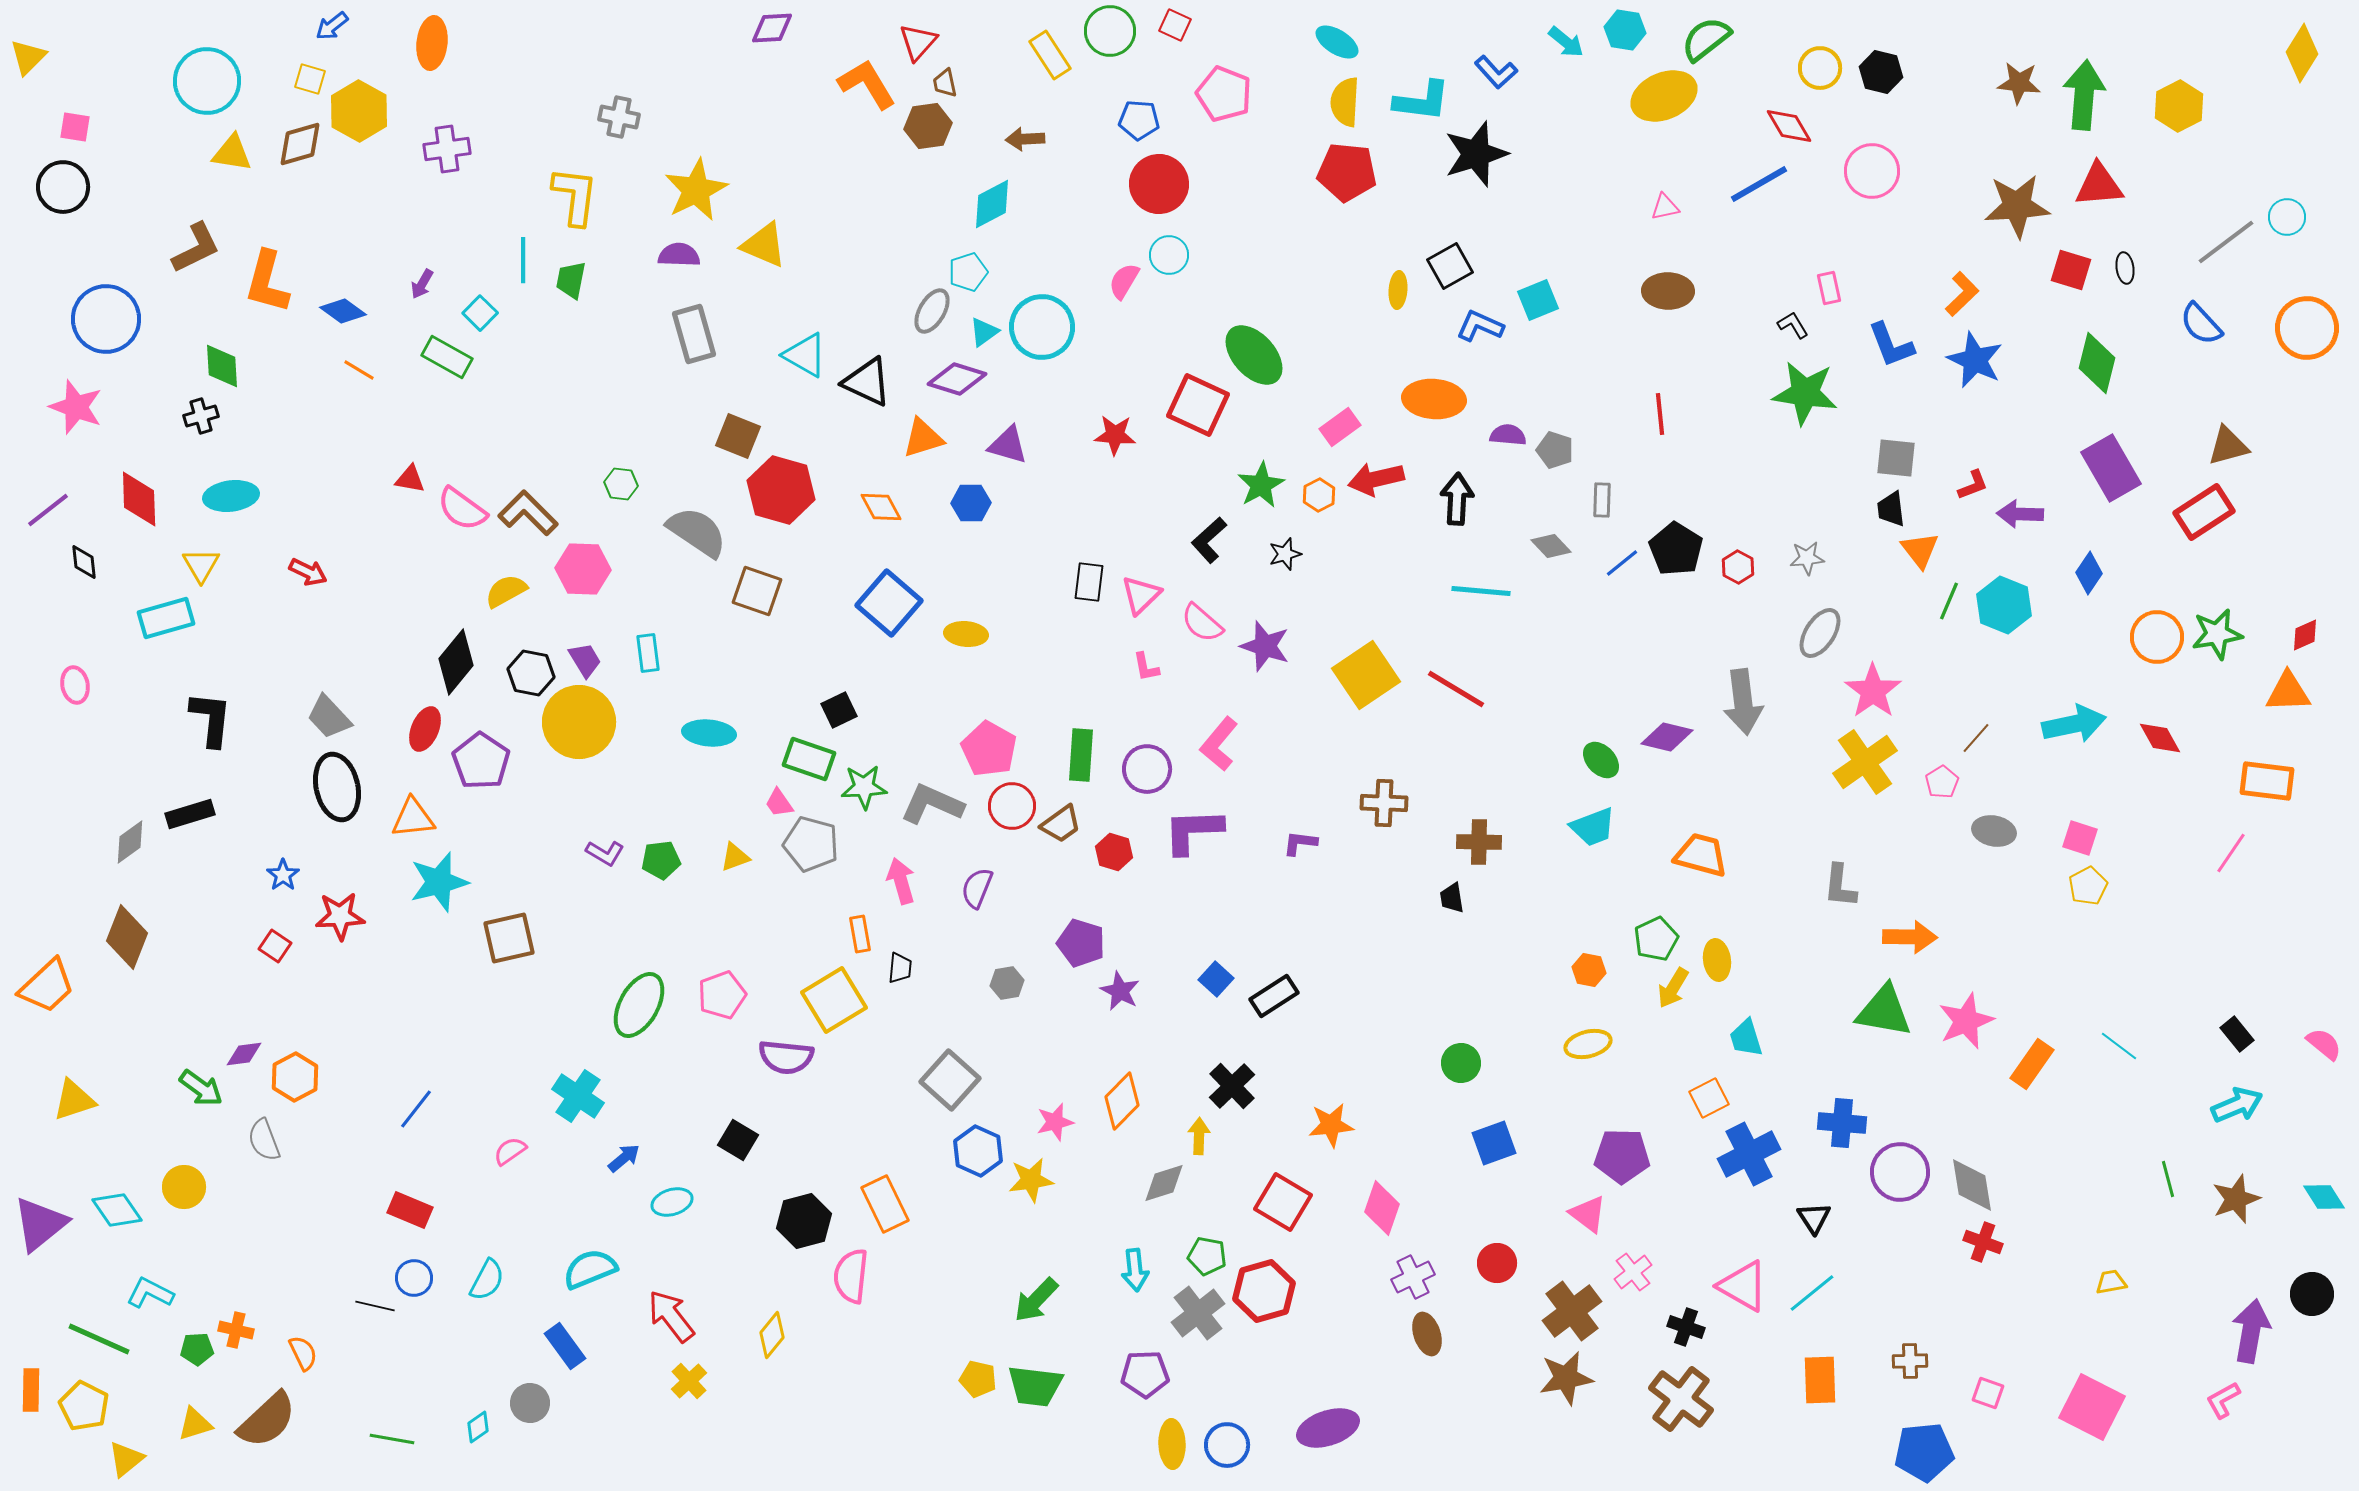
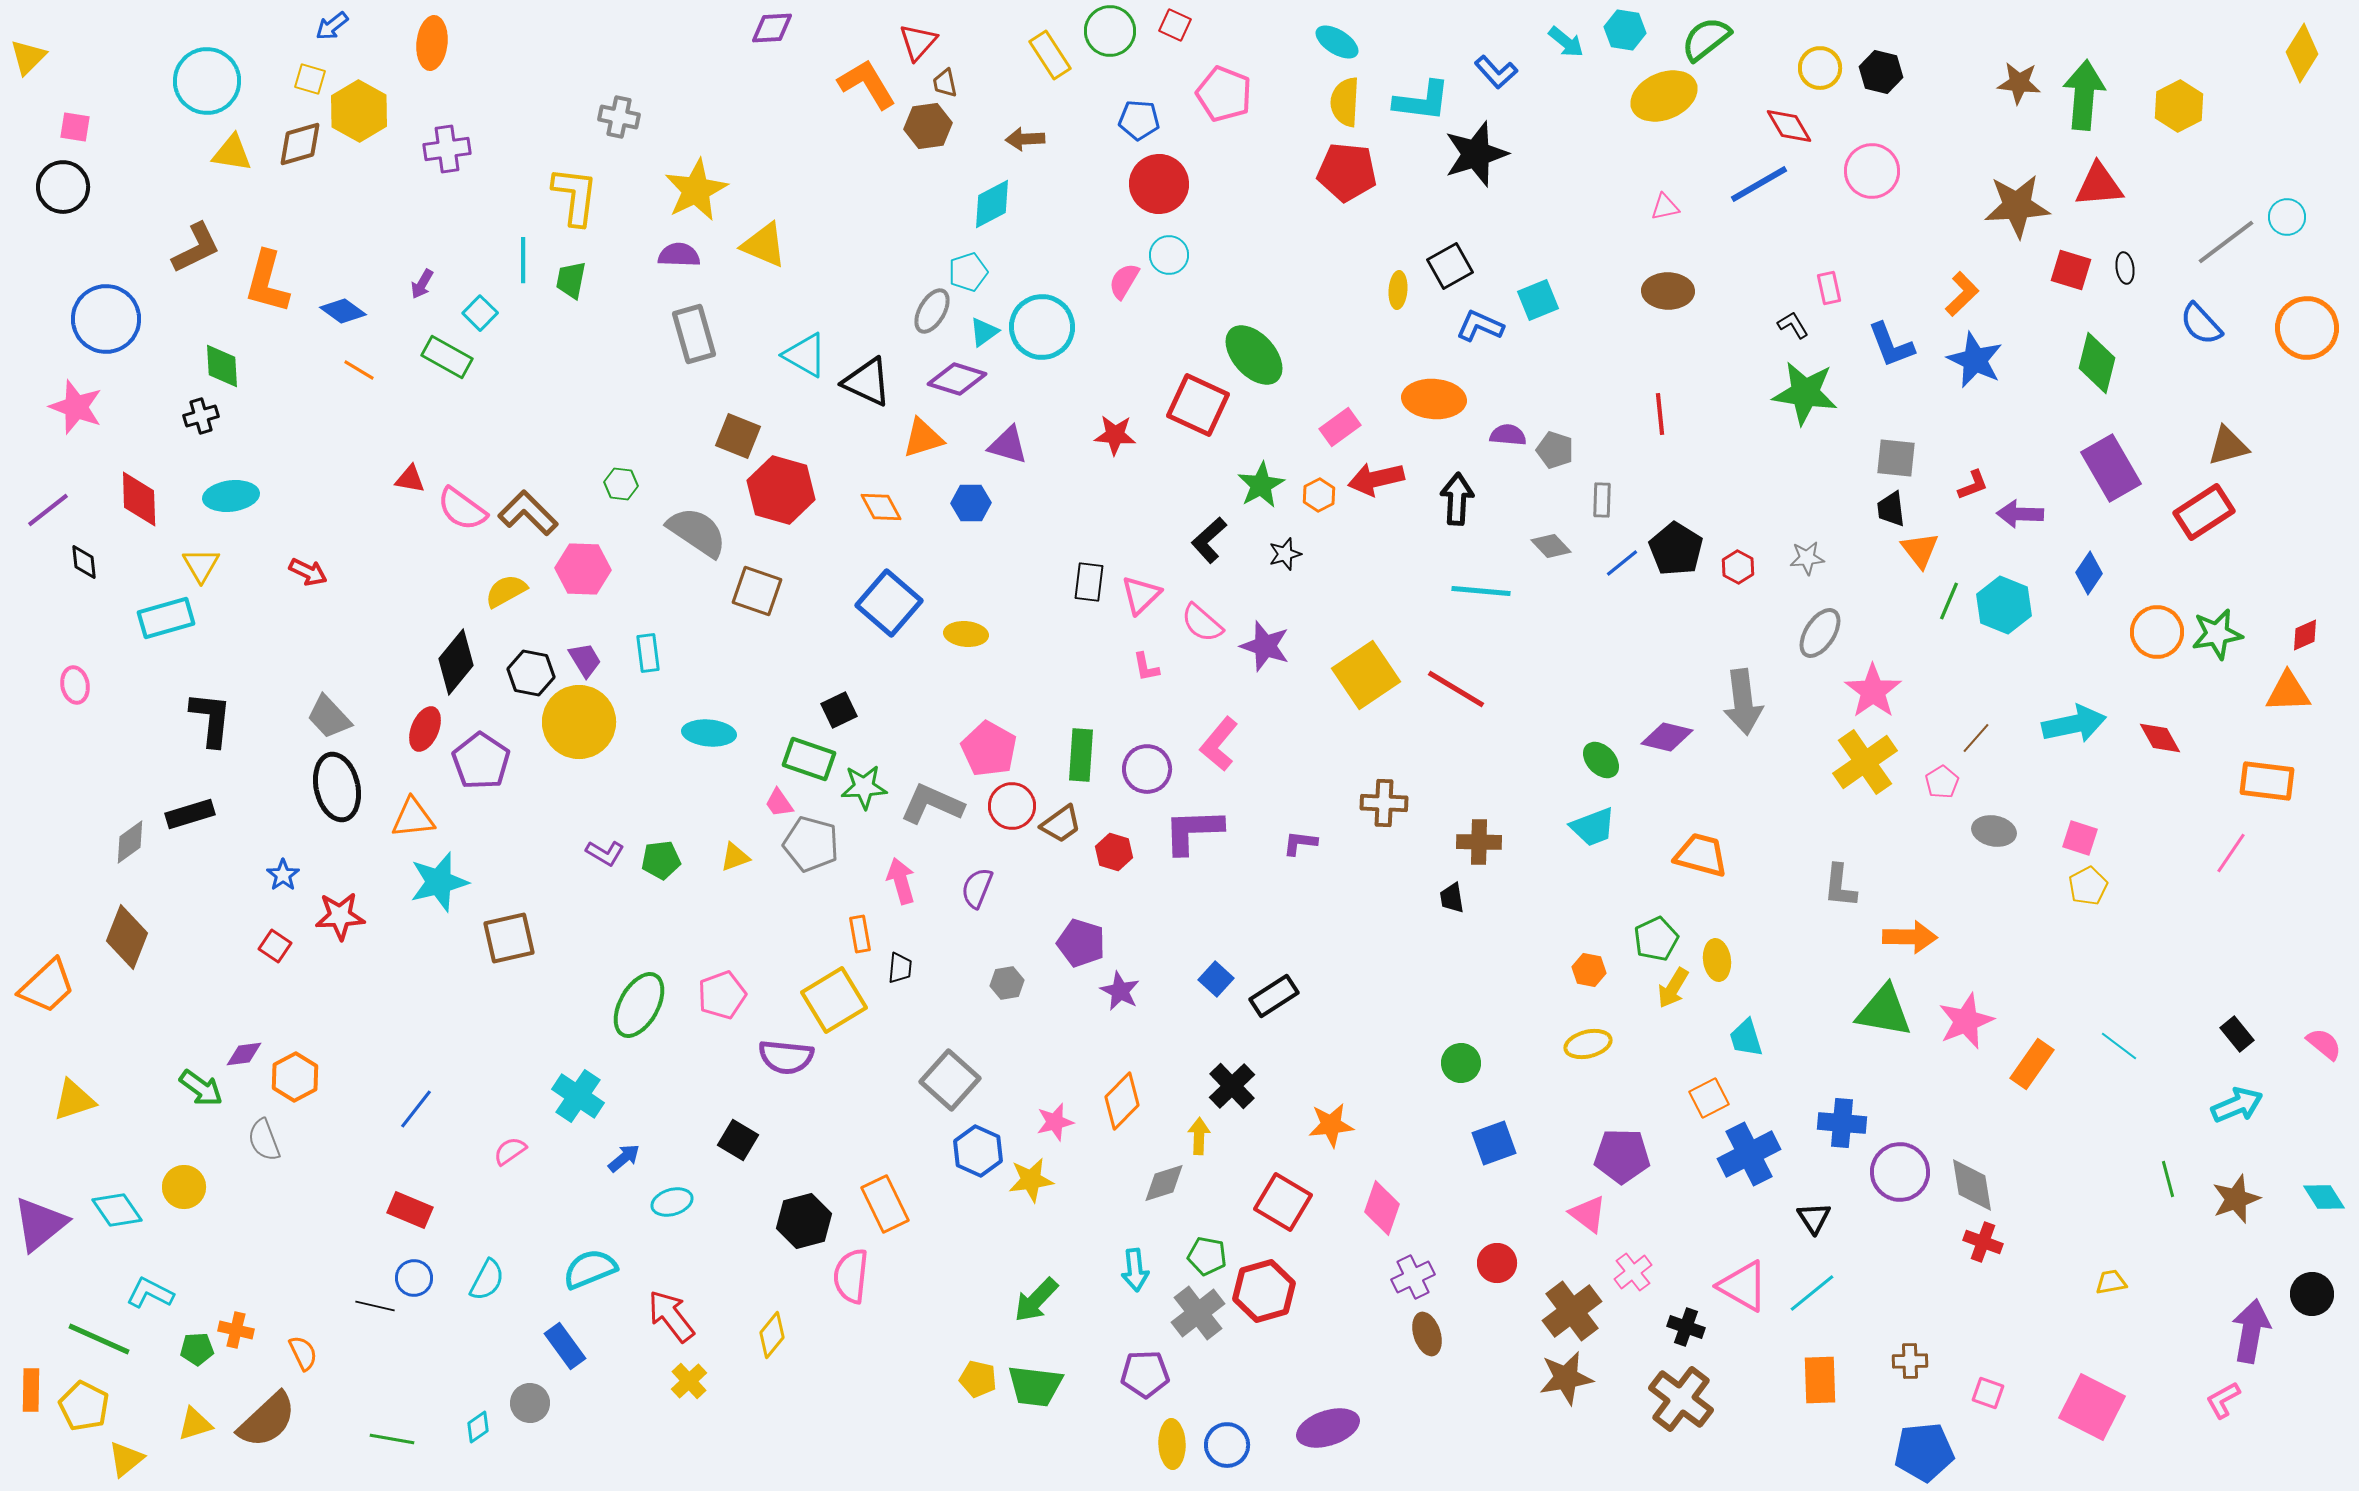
orange circle at (2157, 637): moved 5 px up
